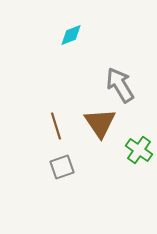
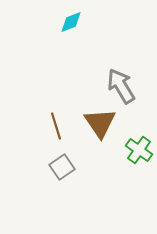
cyan diamond: moved 13 px up
gray arrow: moved 1 px right, 1 px down
gray square: rotated 15 degrees counterclockwise
